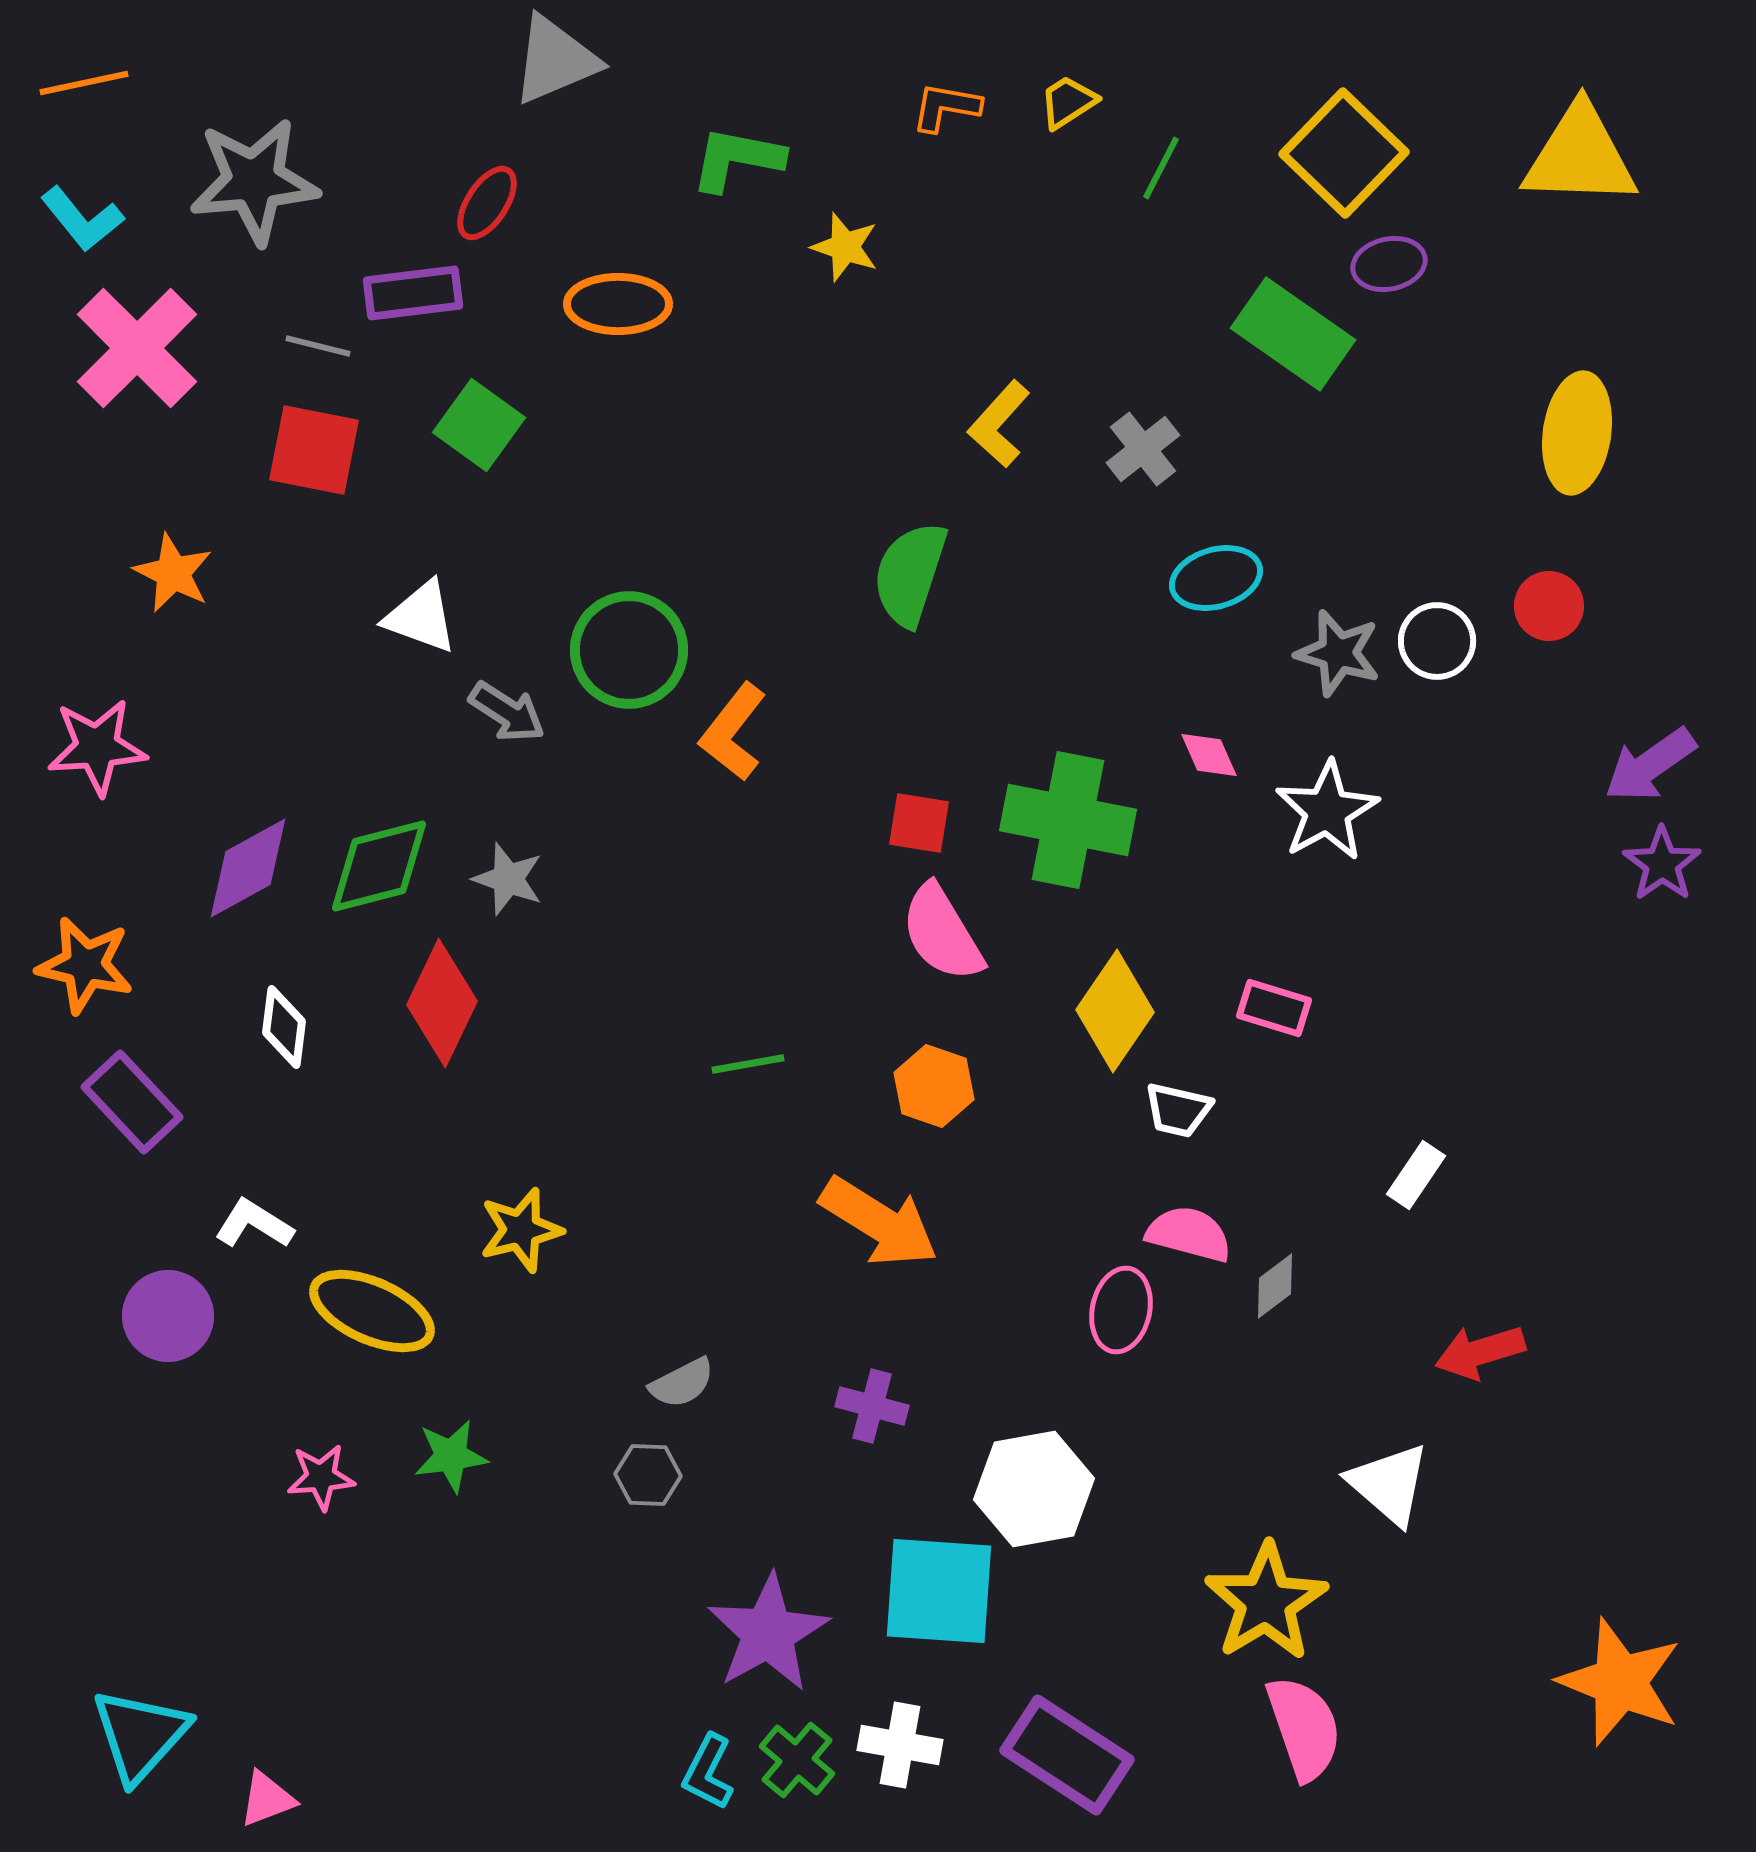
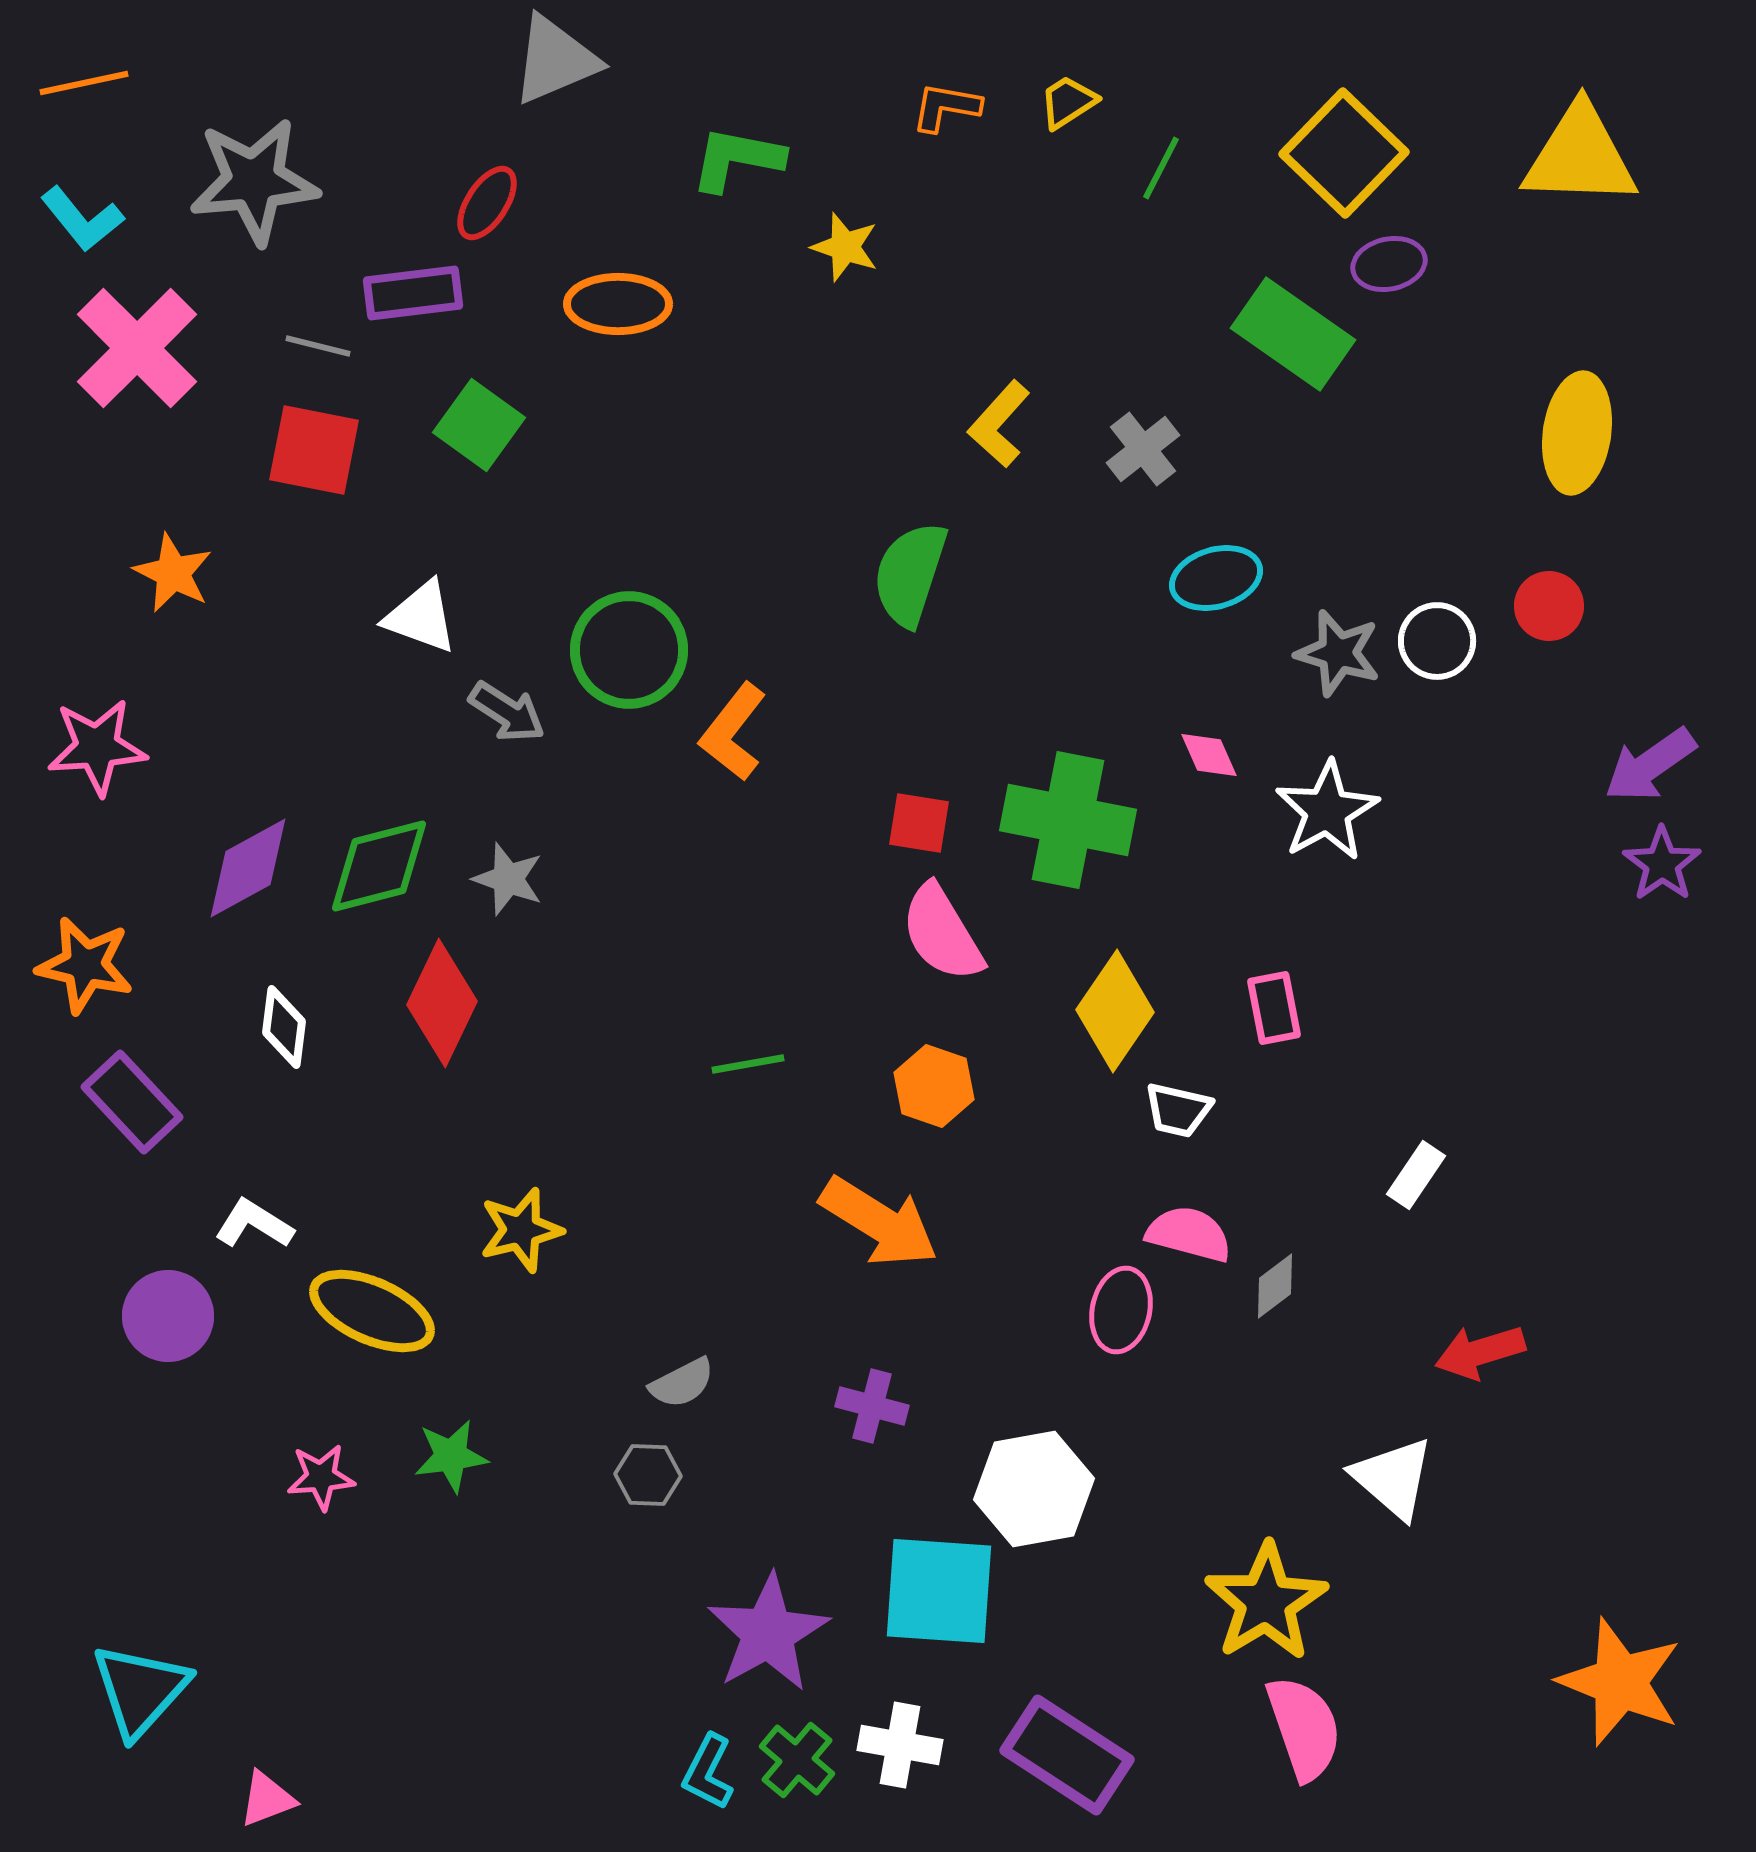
pink rectangle at (1274, 1008): rotated 62 degrees clockwise
white triangle at (1389, 1484): moved 4 px right, 6 px up
cyan triangle at (140, 1735): moved 45 px up
